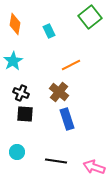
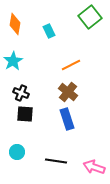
brown cross: moved 9 px right
